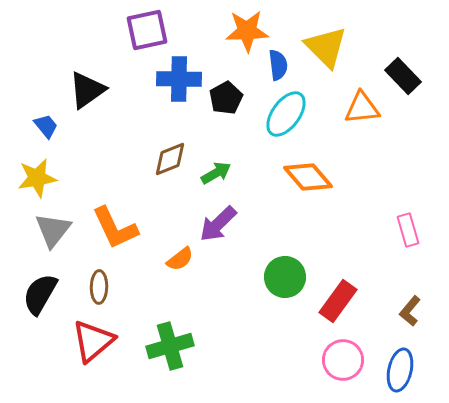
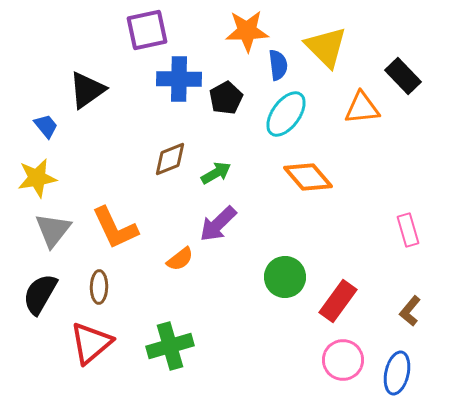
red triangle: moved 2 px left, 2 px down
blue ellipse: moved 3 px left, 3 px down
